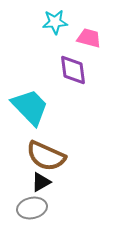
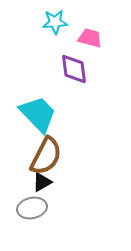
pink trapezoid: moved 1 px right
purple diamond: moved 1 px right, 1 px up
cyan trapezoid: moved 8 px right, 7 px down
brown semicircle: rotated 87 degrees counterclockwise
black triangle: moved 1 px right
